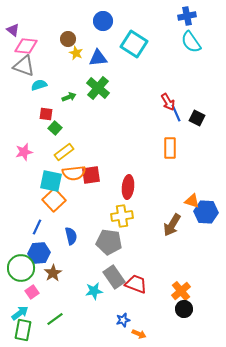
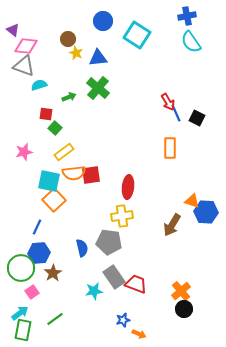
cyan square at (134, 44): moved 3 px right, 9 px up
cyan square at (51, 181): moved 2 px left
blue semicircle at (71, 236): moved 11 px right, 12 px down
